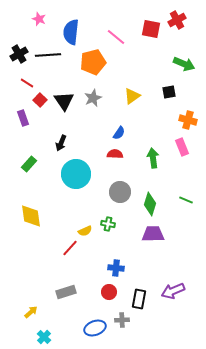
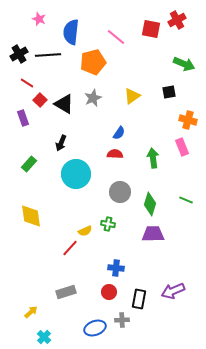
black triangle at (64, 101): moved 3 px down; rotated 25 degrees counterclockwise
